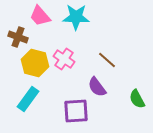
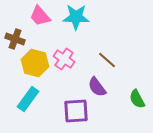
brown cross: moved 3 px left, 2 px down
